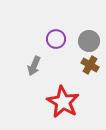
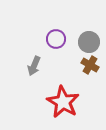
gray circle: moved 1 px down
